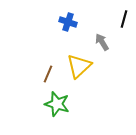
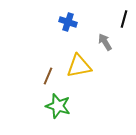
gray arrow: moved 3 px right
yellow triangle: rotated 32 degrees clockwise
brown line: moved 2 px down
green star: moved 1 px right, 2 px down
